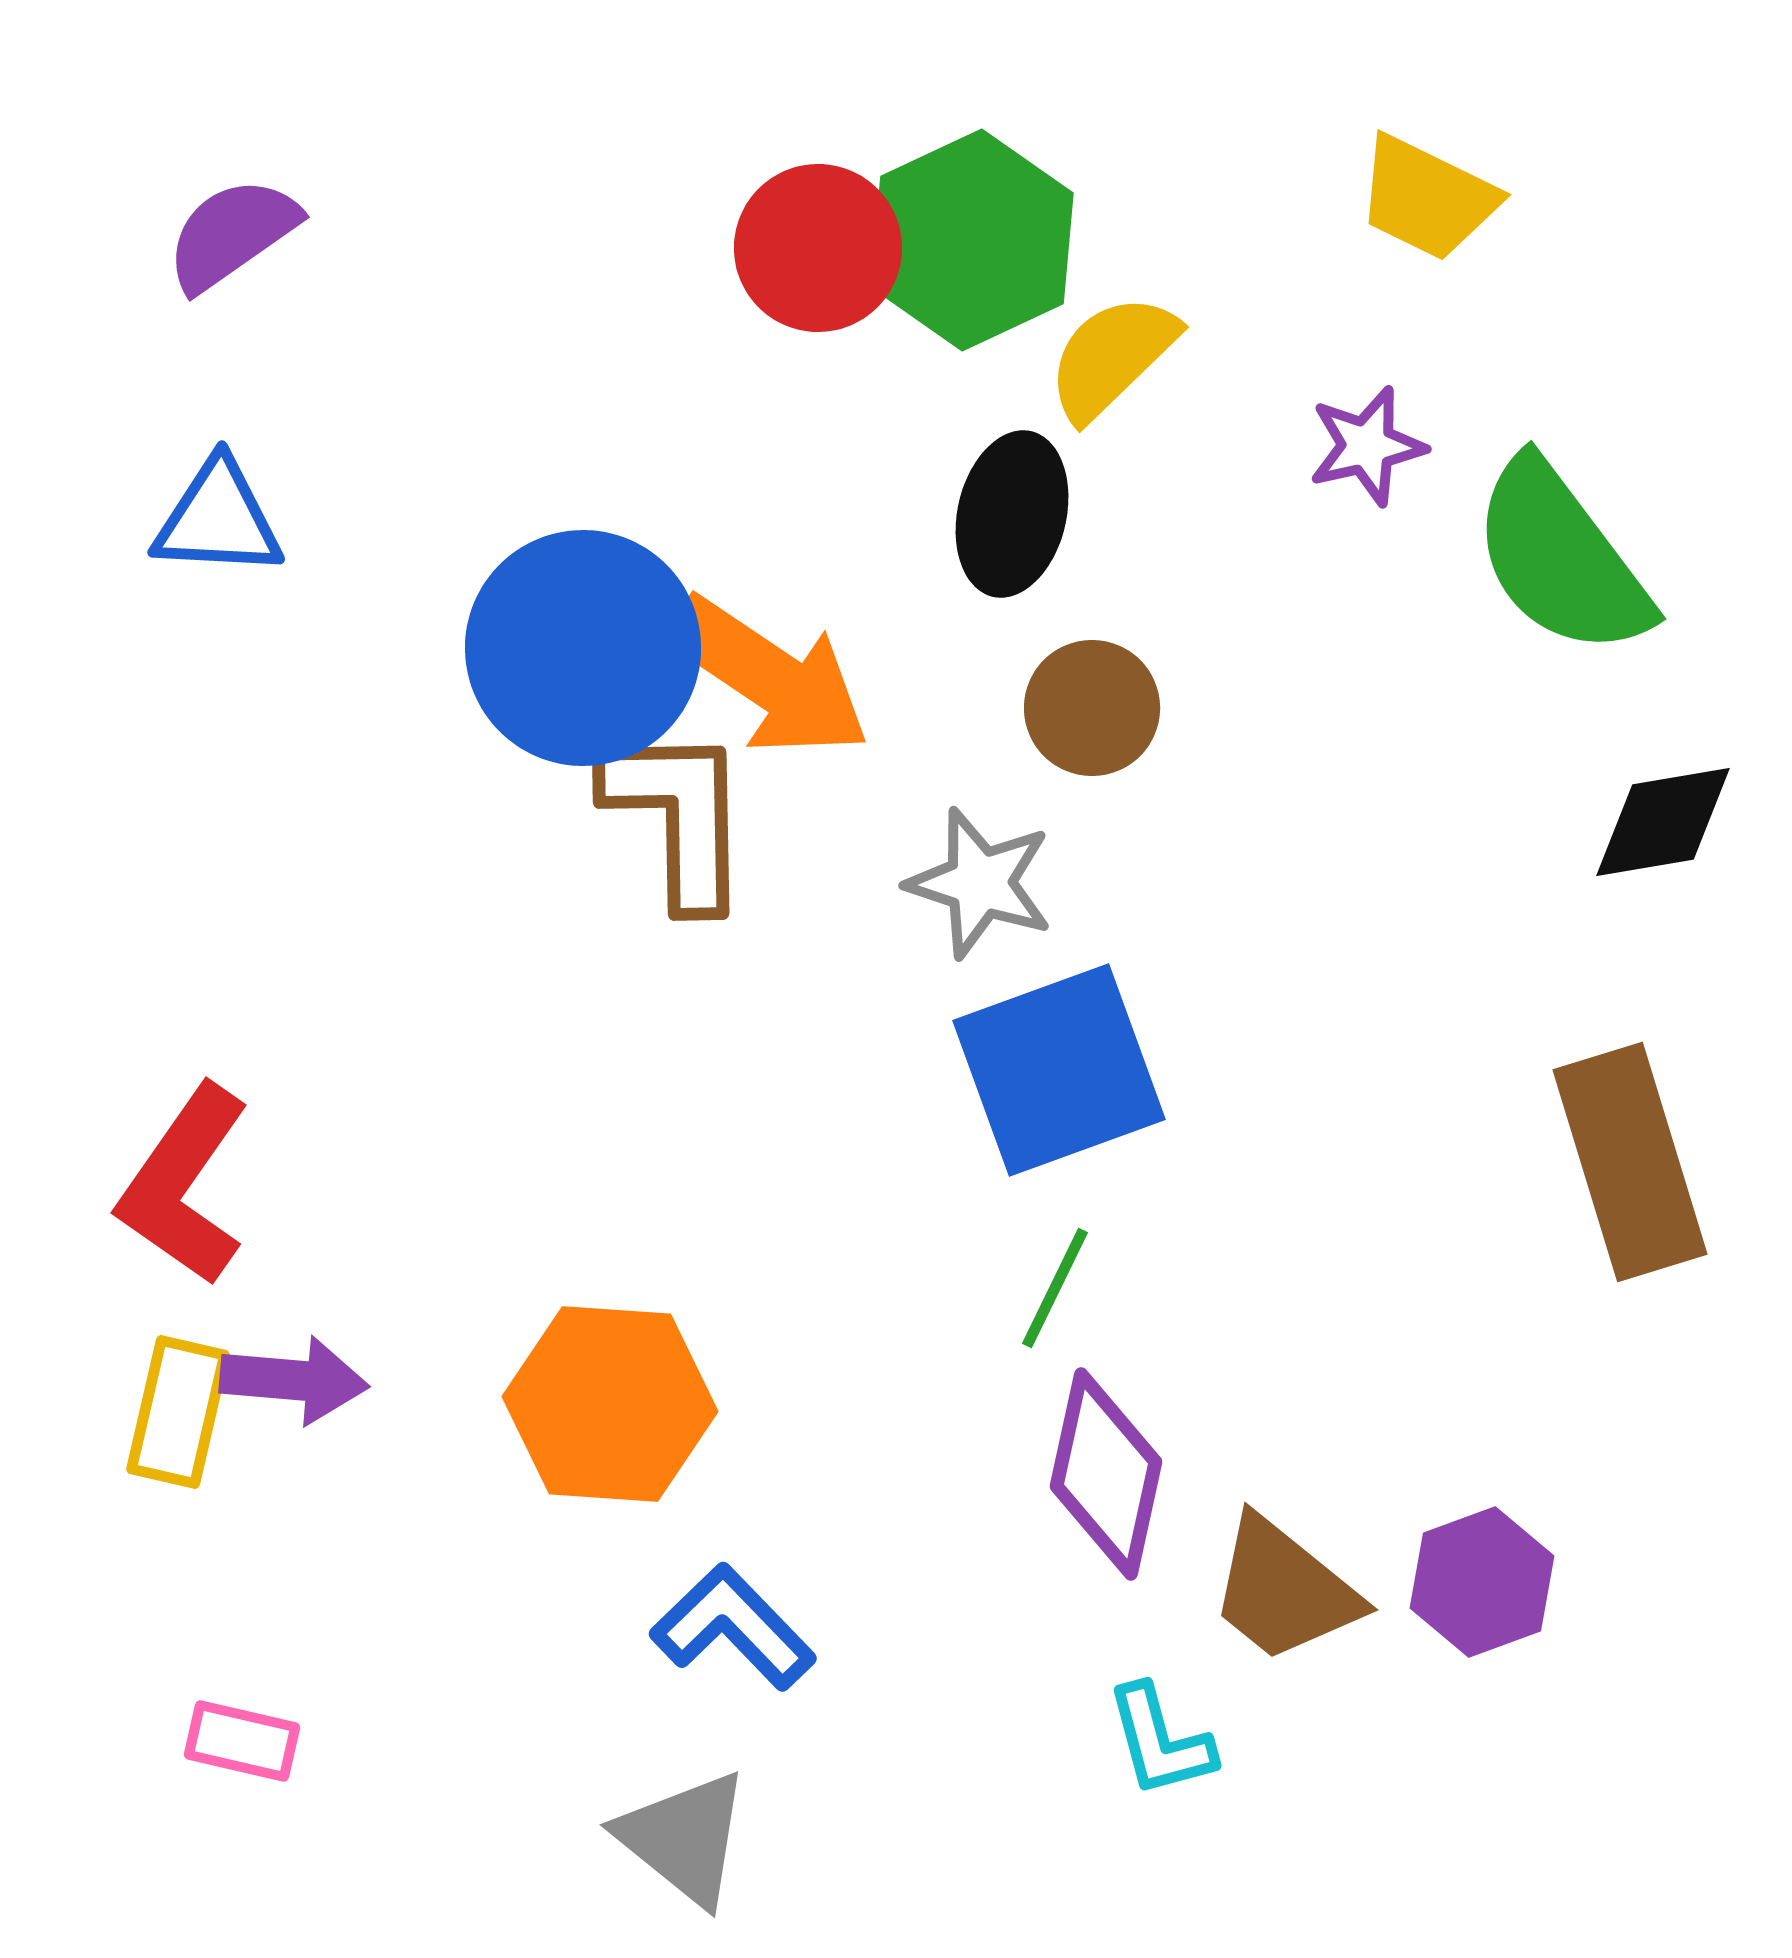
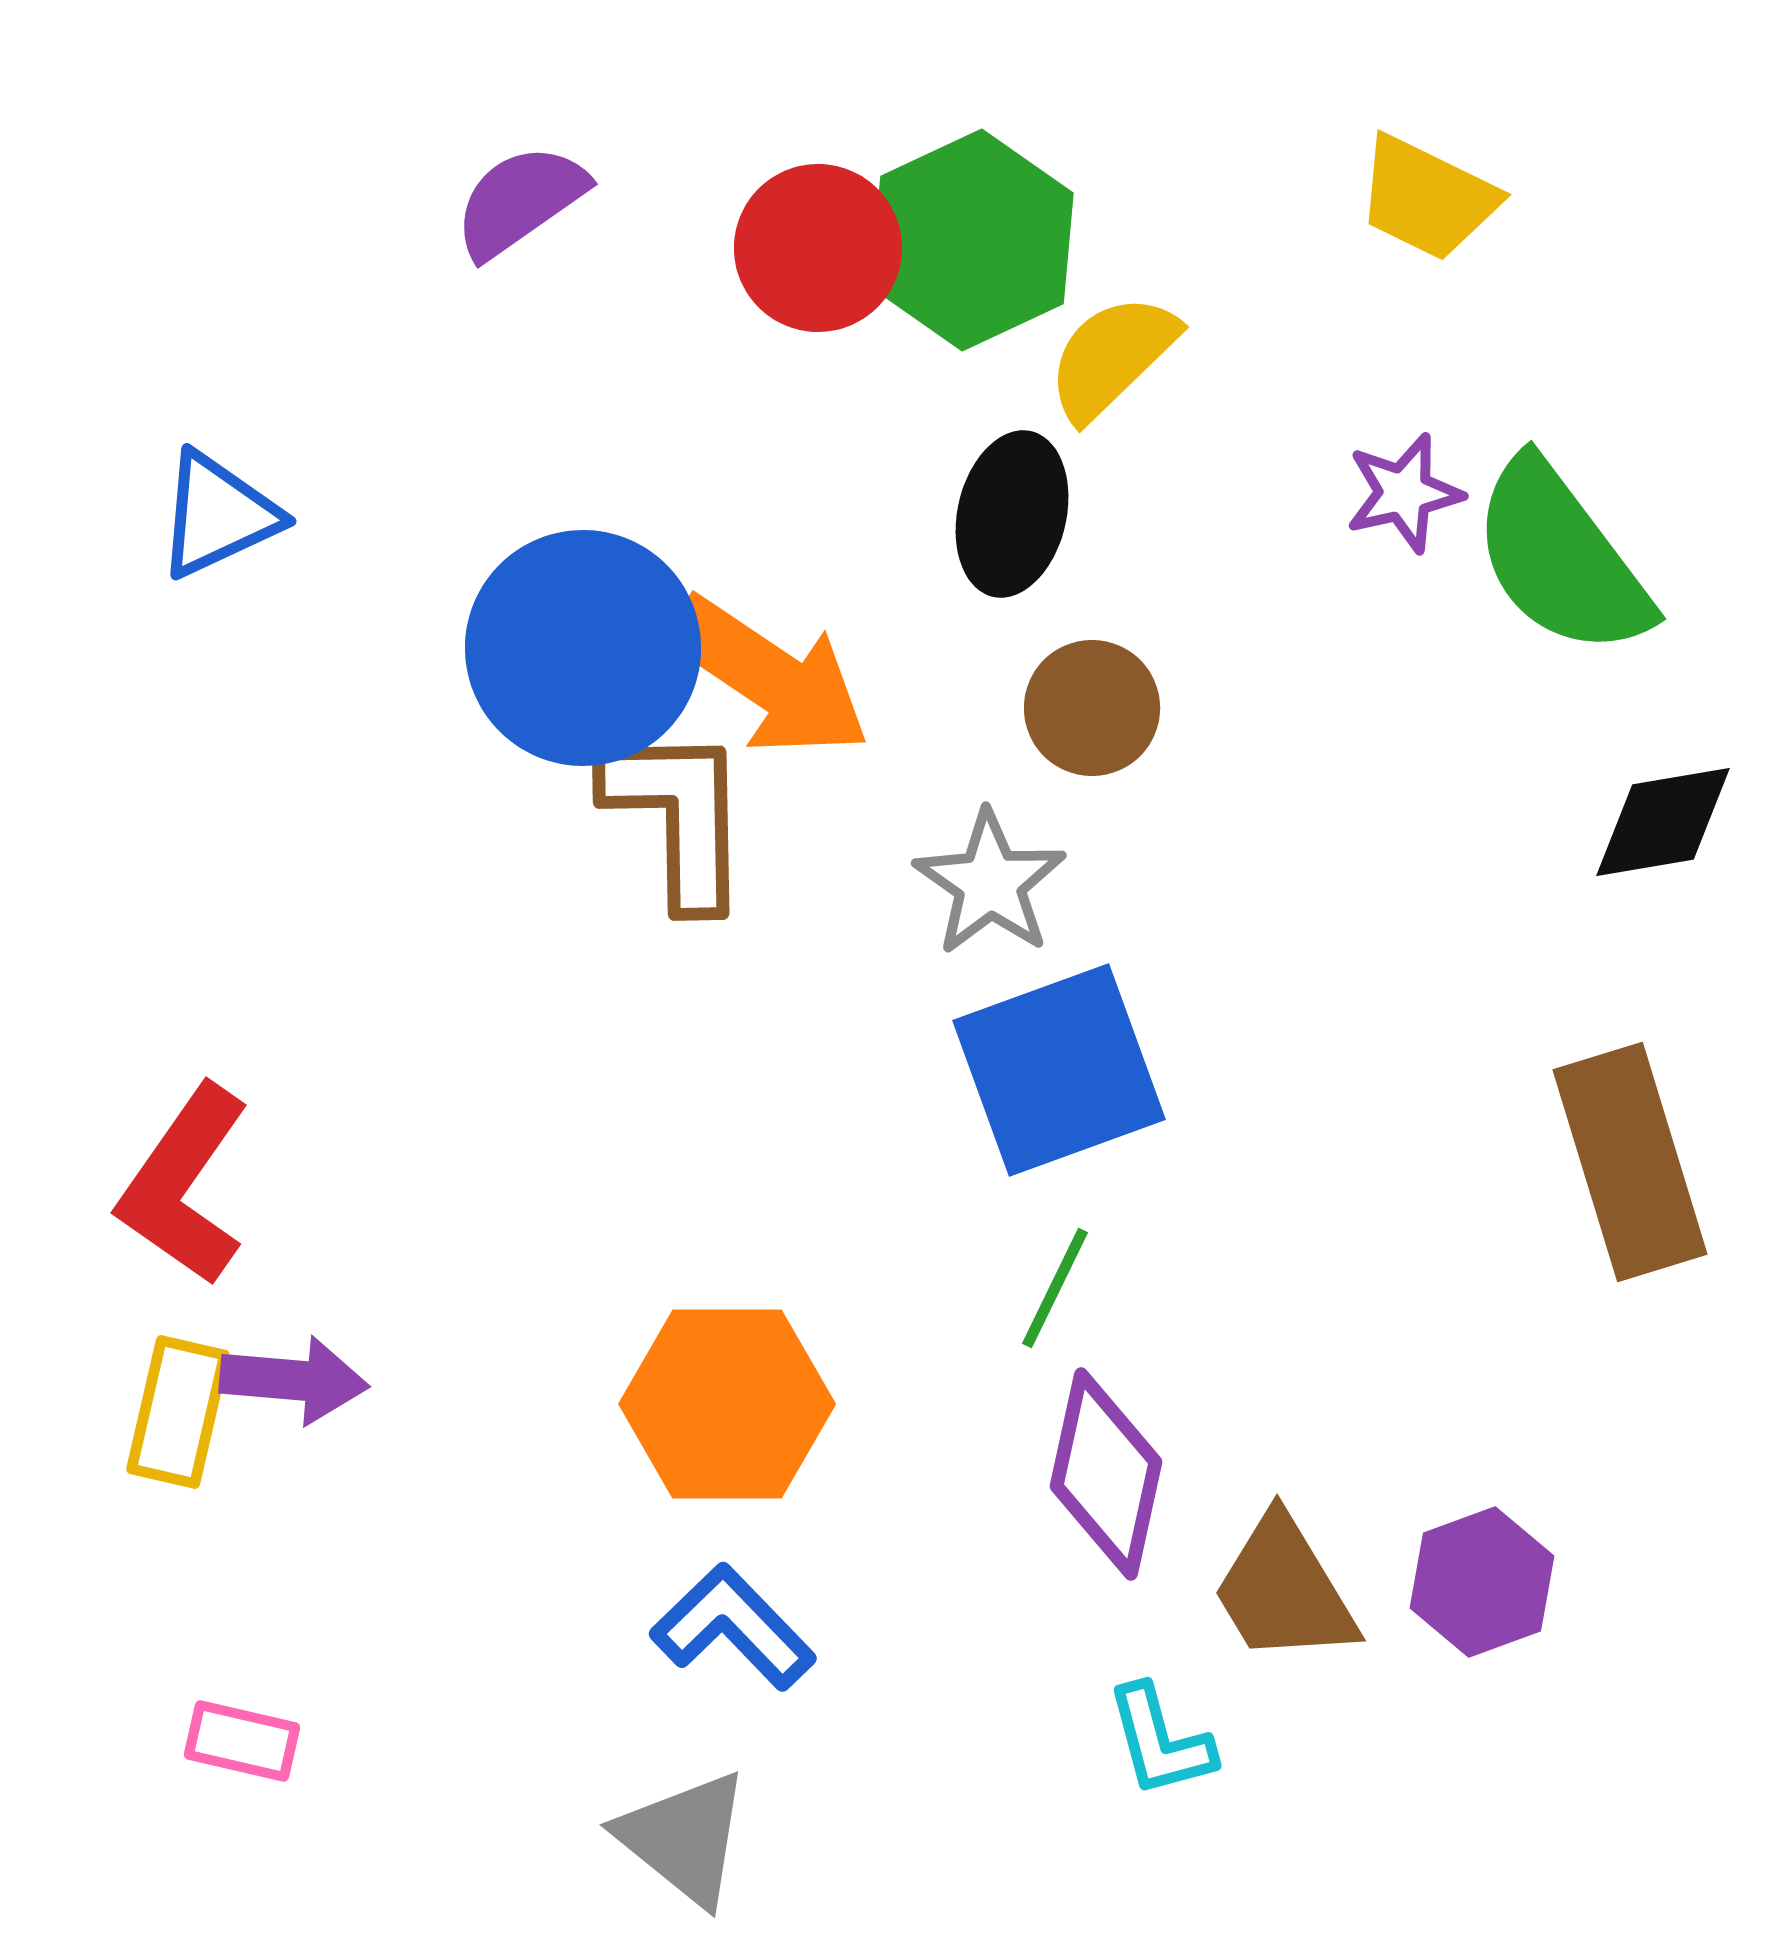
purple semicircle: moved 288 px right, 33 px up
purple star: moved 37 px right, 47 px down
blue triangle: moved 4 px up; rotated 28 degrees counterclockwise
gray star: moved 10 px right; rotated 17 degrees clockwise
orange hexagon: moved 117 px right; rotated 4 degrees counterclockwise
brown trapezoid: rotated 20 degrees clockwise
